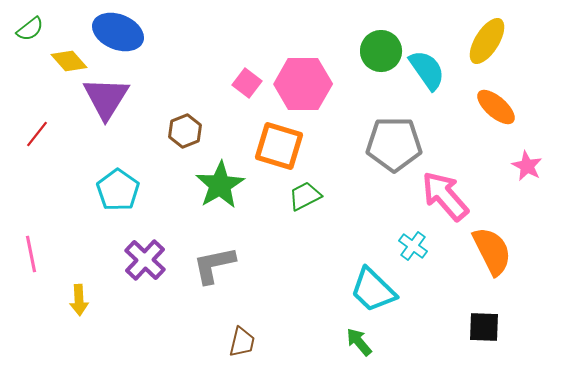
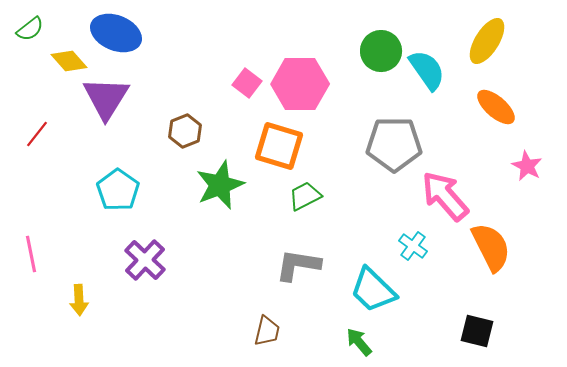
blue ellipse: moved 2 px left, 1 px down
pink hexagon: moved 3 px left
green star: rotated 9 degrees clockwise
orange semicircle: moved 1 px left, 4 px up
gray L-shape: moved 84 px right; rotated 21 degrees clockwise
black square: moved 7 px left, 4 px down; rotated 12 degrees clockwise
brown trapezoid: moved 25 px right, 11 px up
